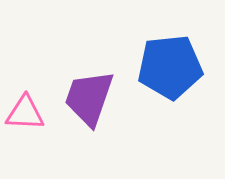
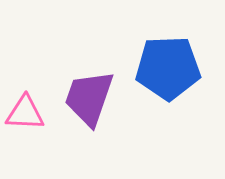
blue pentagon: moved 2 px left, 1 px down; rotated 4 degrees clockwise
